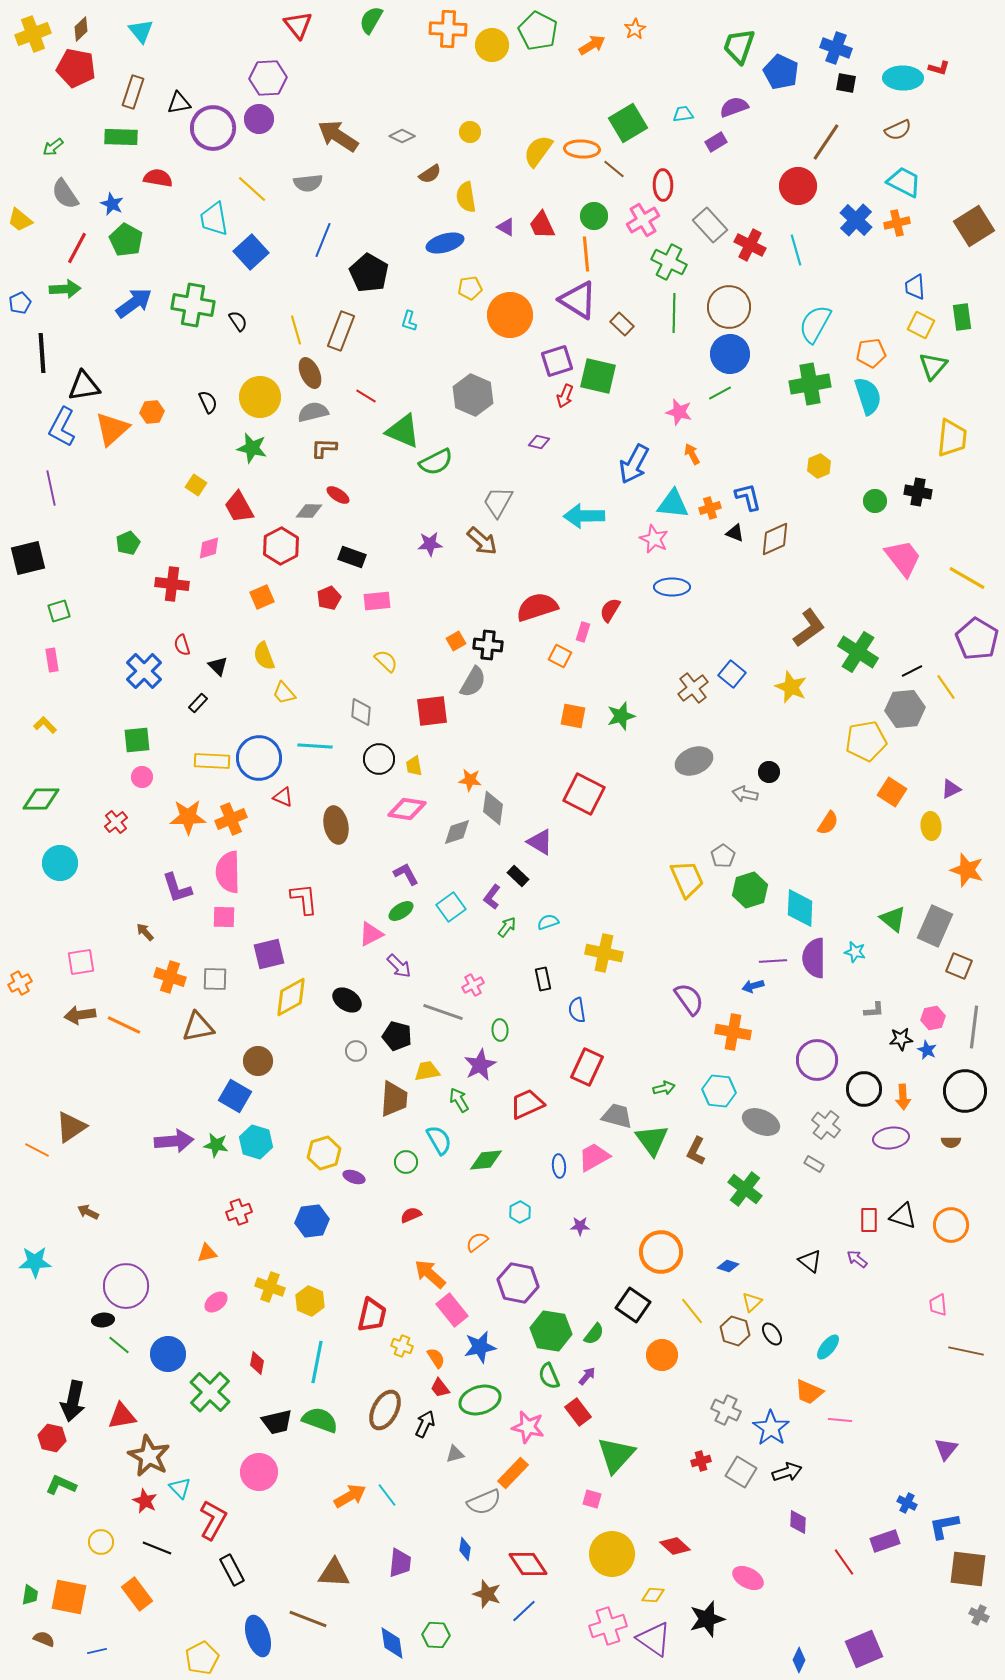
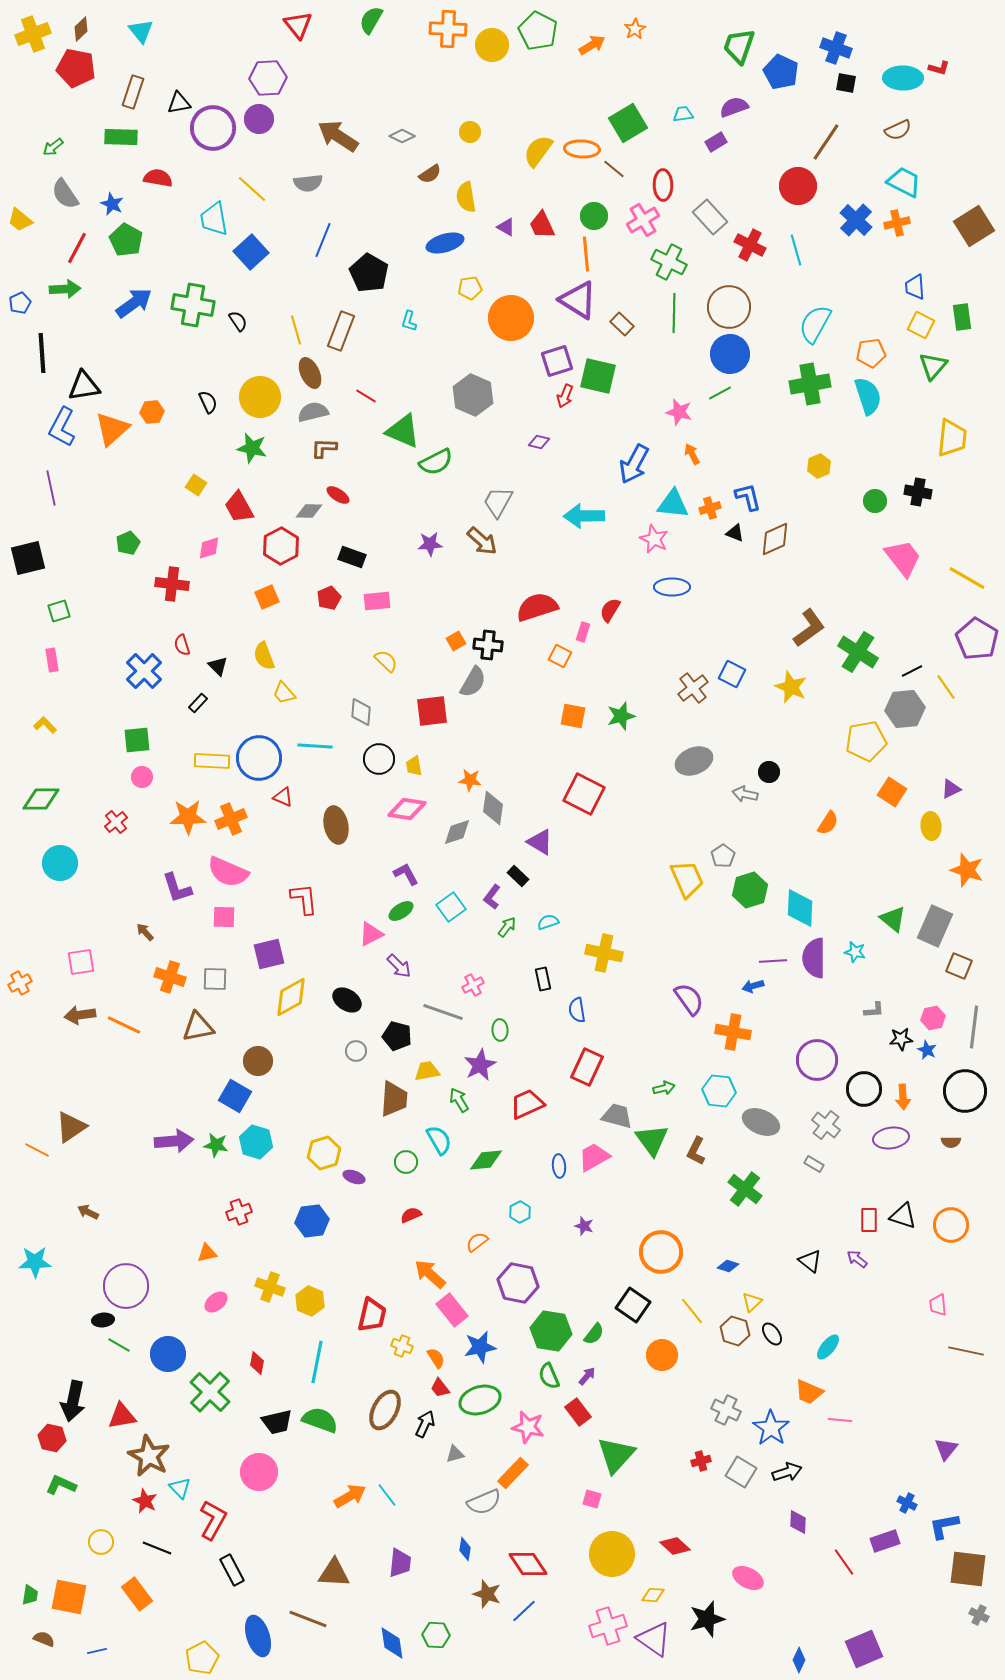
gray rectangle at (710, 225): moved 8 px up
orange circle at (510, 315): moved 1 px right, 3 px down
orange square at (262, 597): moved 5 px right
blue square at (732, 674): rotated 12 degrees counterclockwise
pink semicircle at (228, 872): rotated 66 degrees counterclockwise
purple star at (580, 1226): moved 4 px right; rotated 18 degrees clockwise
green line at (119, 1345): rotated 10 degrees counterclockwise
